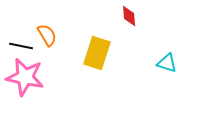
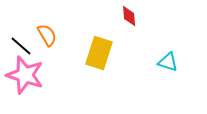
black line: rotated 30 degrees clockwise
yellow rectangle: moved 2 px right
cyan triangle: moved 1 px right, 1 px up
pink star: moved 2 px up; rotated 6 degrees clockwise
